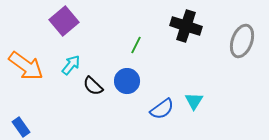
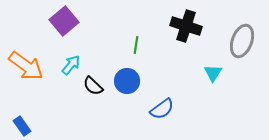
green line: rotated 18 degrees counterclockwise
cyan triangle: moved 19 px right, 28 px up
blue rectangle: moved 1 px right, 1 px up
